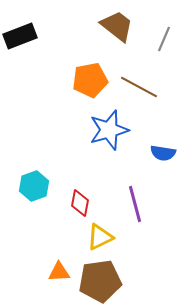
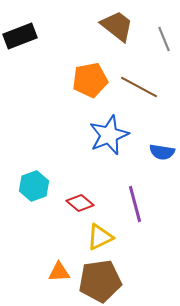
gray line: rotated 45 degrees counterclockwise
blue star: moved 5 px down; rotated 6 degrees counterclockwise
blue semicircle: moved 1 px left, 1 px up
red diamond: rotated 60 degrees counterclockwise
